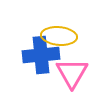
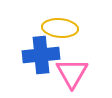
yellow ellipse: moved 1 px right, 8 px up
